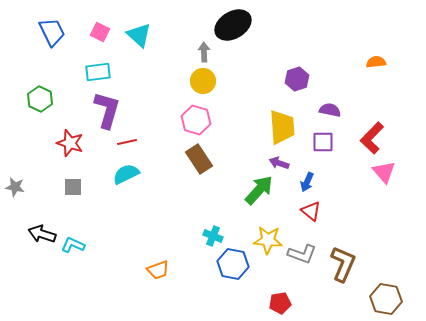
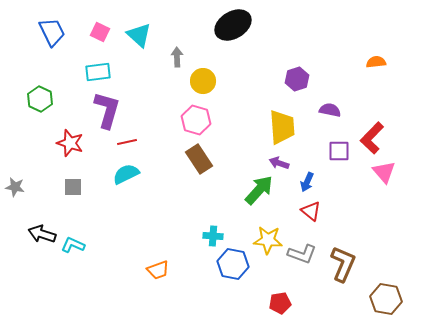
gray arrow: moved 27 px left, 5 px down
purple square: moved 16 px right, 9 px down
cyan cross: rotated 18 degrees counterclockwise
